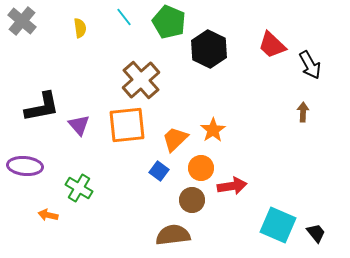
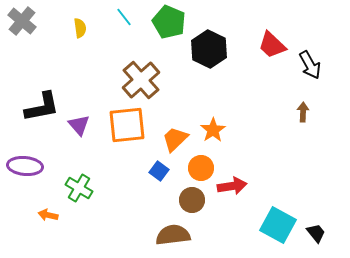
cyan square: rotated 6 degrees clockwise
